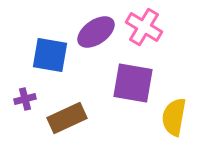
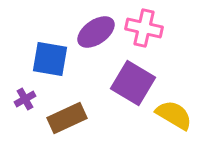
pink cross: moved 1 px down; rotated 18 degrees counterclockwise
blue square: moved 4 px down
purple square: rotated 21 degrees clockwise
purple cross: rotated 15 degrees counterclockwise
yellow semicircle: moved 2 px up; rotated 111 degrees clockwise
